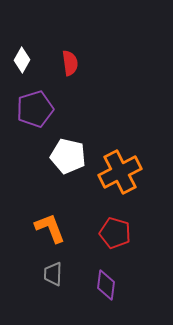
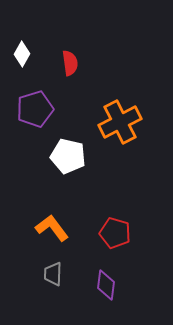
white diamond: moved 6 px up
orange cross: moved 50 px up
orange L-shape: moved 2 px right; rotated 16 degrees counterclockwise
